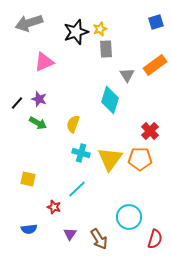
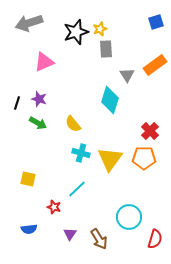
black line: rotated 24 degrees counterclockwise
yellow semicircle: rotated 60 degrees counterclockwise
orange pentagon: moved 4 px right, 1 px up
